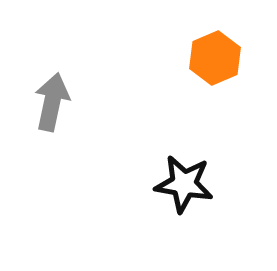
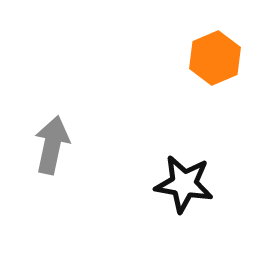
gray arrow: moved 43 px down
